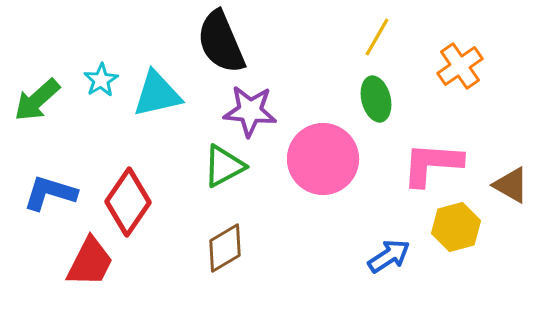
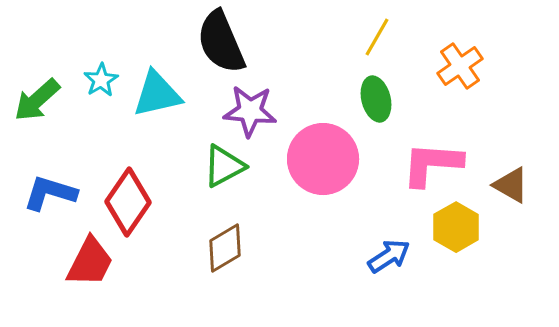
yellow hexagon: rotated 15 degrees counterclockwise
